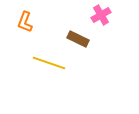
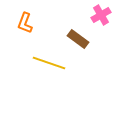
orange L-shape: moved 1 px down
brown rectangle: rotated 10 degrees clockwise
